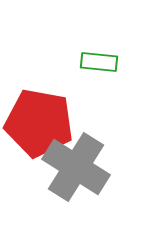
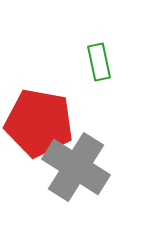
green rectangle: rotated 72 degrees clockwise
